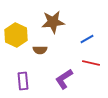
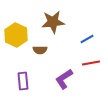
red line: rotated 24 degrees counterclockwise
